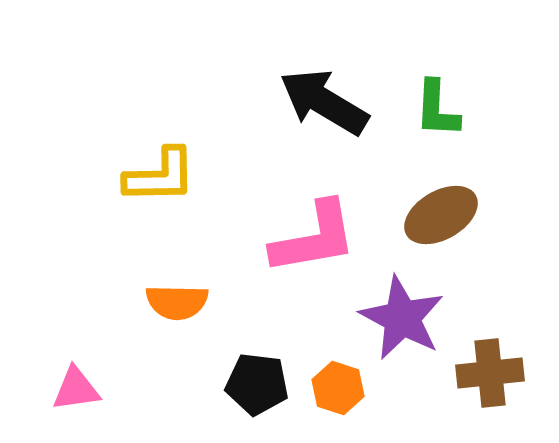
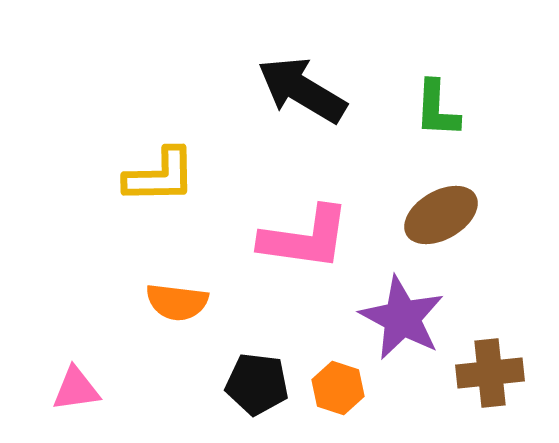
black arrow: moved 22 px left, 12 px up
pink L-shape: moved 9 px left; rotated 18 degrees clockwise
orange semicircle: rotated 6 degrees clockwise
